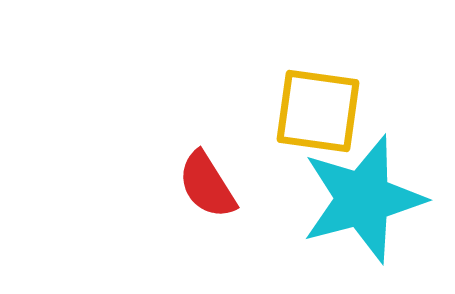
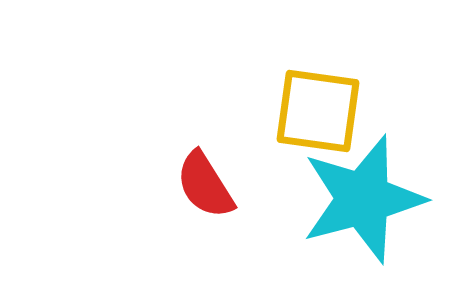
red semicircle: moved 2 px left
